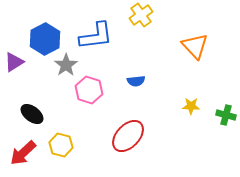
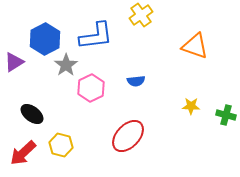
orange triangle: rotated 28 degrees counterclockwise
pink hexagon: moved 2 px right, 2 px up; rotated 16 degrees clockwise
